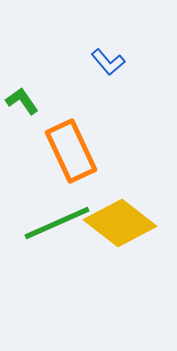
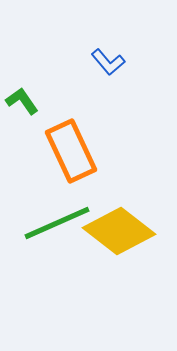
yellow diamond: moved 1 px left, 8 px down
